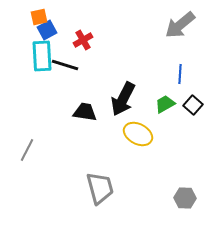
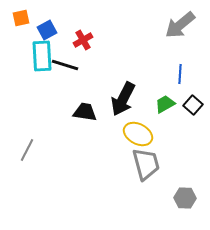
orange square: moved 18 px left, 1 px down
gray trapezoid: moved 46 px right, 24 px up
